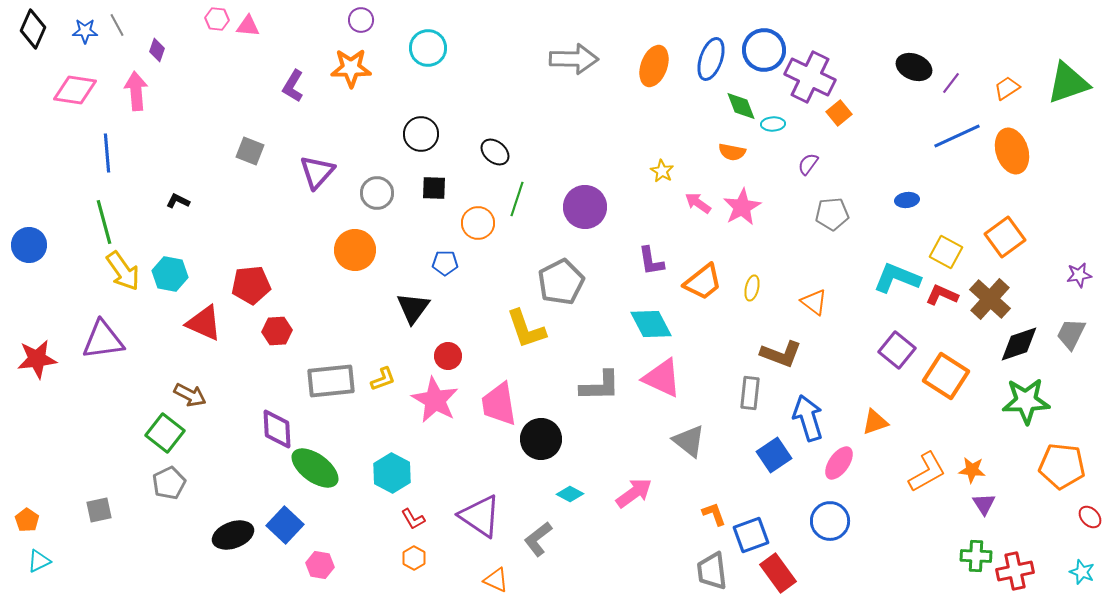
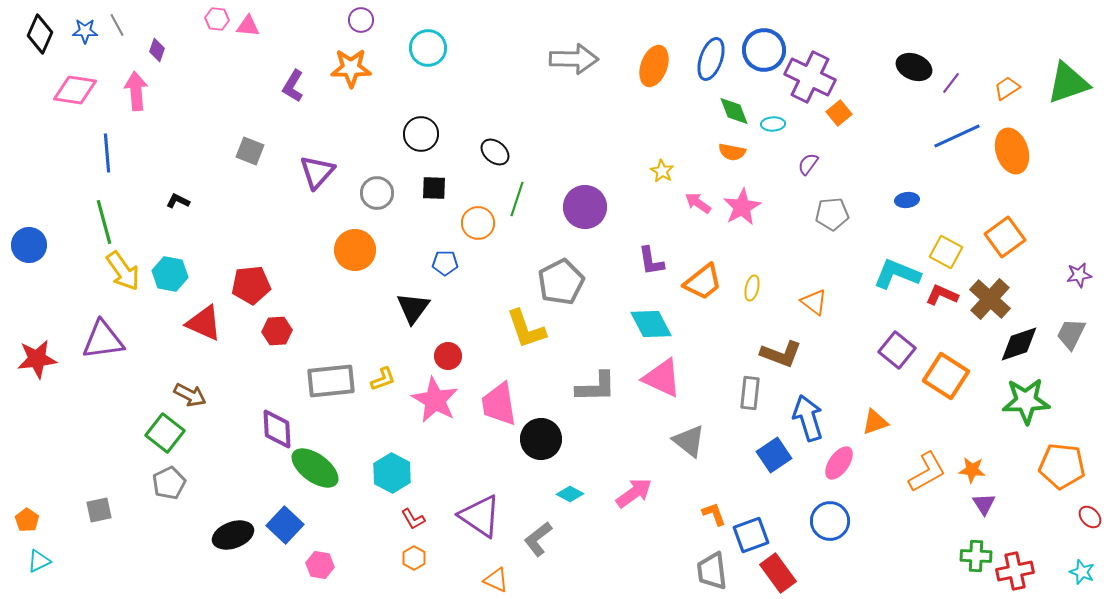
black diamond at (33, 29): moved 7 px right, 5 px down
green diamond at (741, 106): moved 7 px left, 5 px down
cyan L-shape at (897, 278): moved 4 px up
gray L-shape at (600, 386): moved 4 px left, 1 px down
